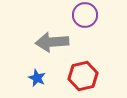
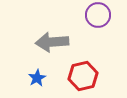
purple circle: moved 13 px right
blue star: rotated 18 degrees clockwise
